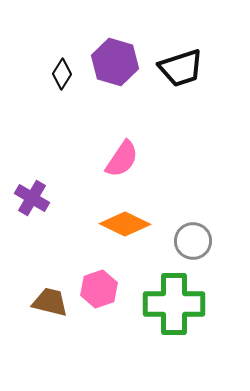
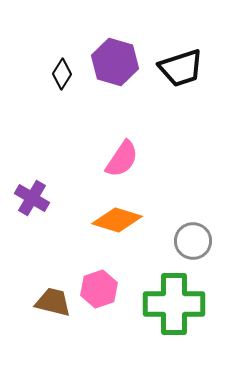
orange diamond: moved 8 px left, 4 px up; rotated 9 degrees counterclockwise
brown trapezoid: moved 3 px right
